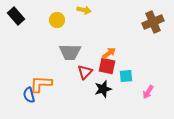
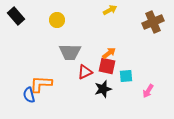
yellow arrow: moved 26 px right; rotated 40 degrees counterclockwise
red triangle: rotated 21 degrees clockwise
pink arrow: moved 1 px up
